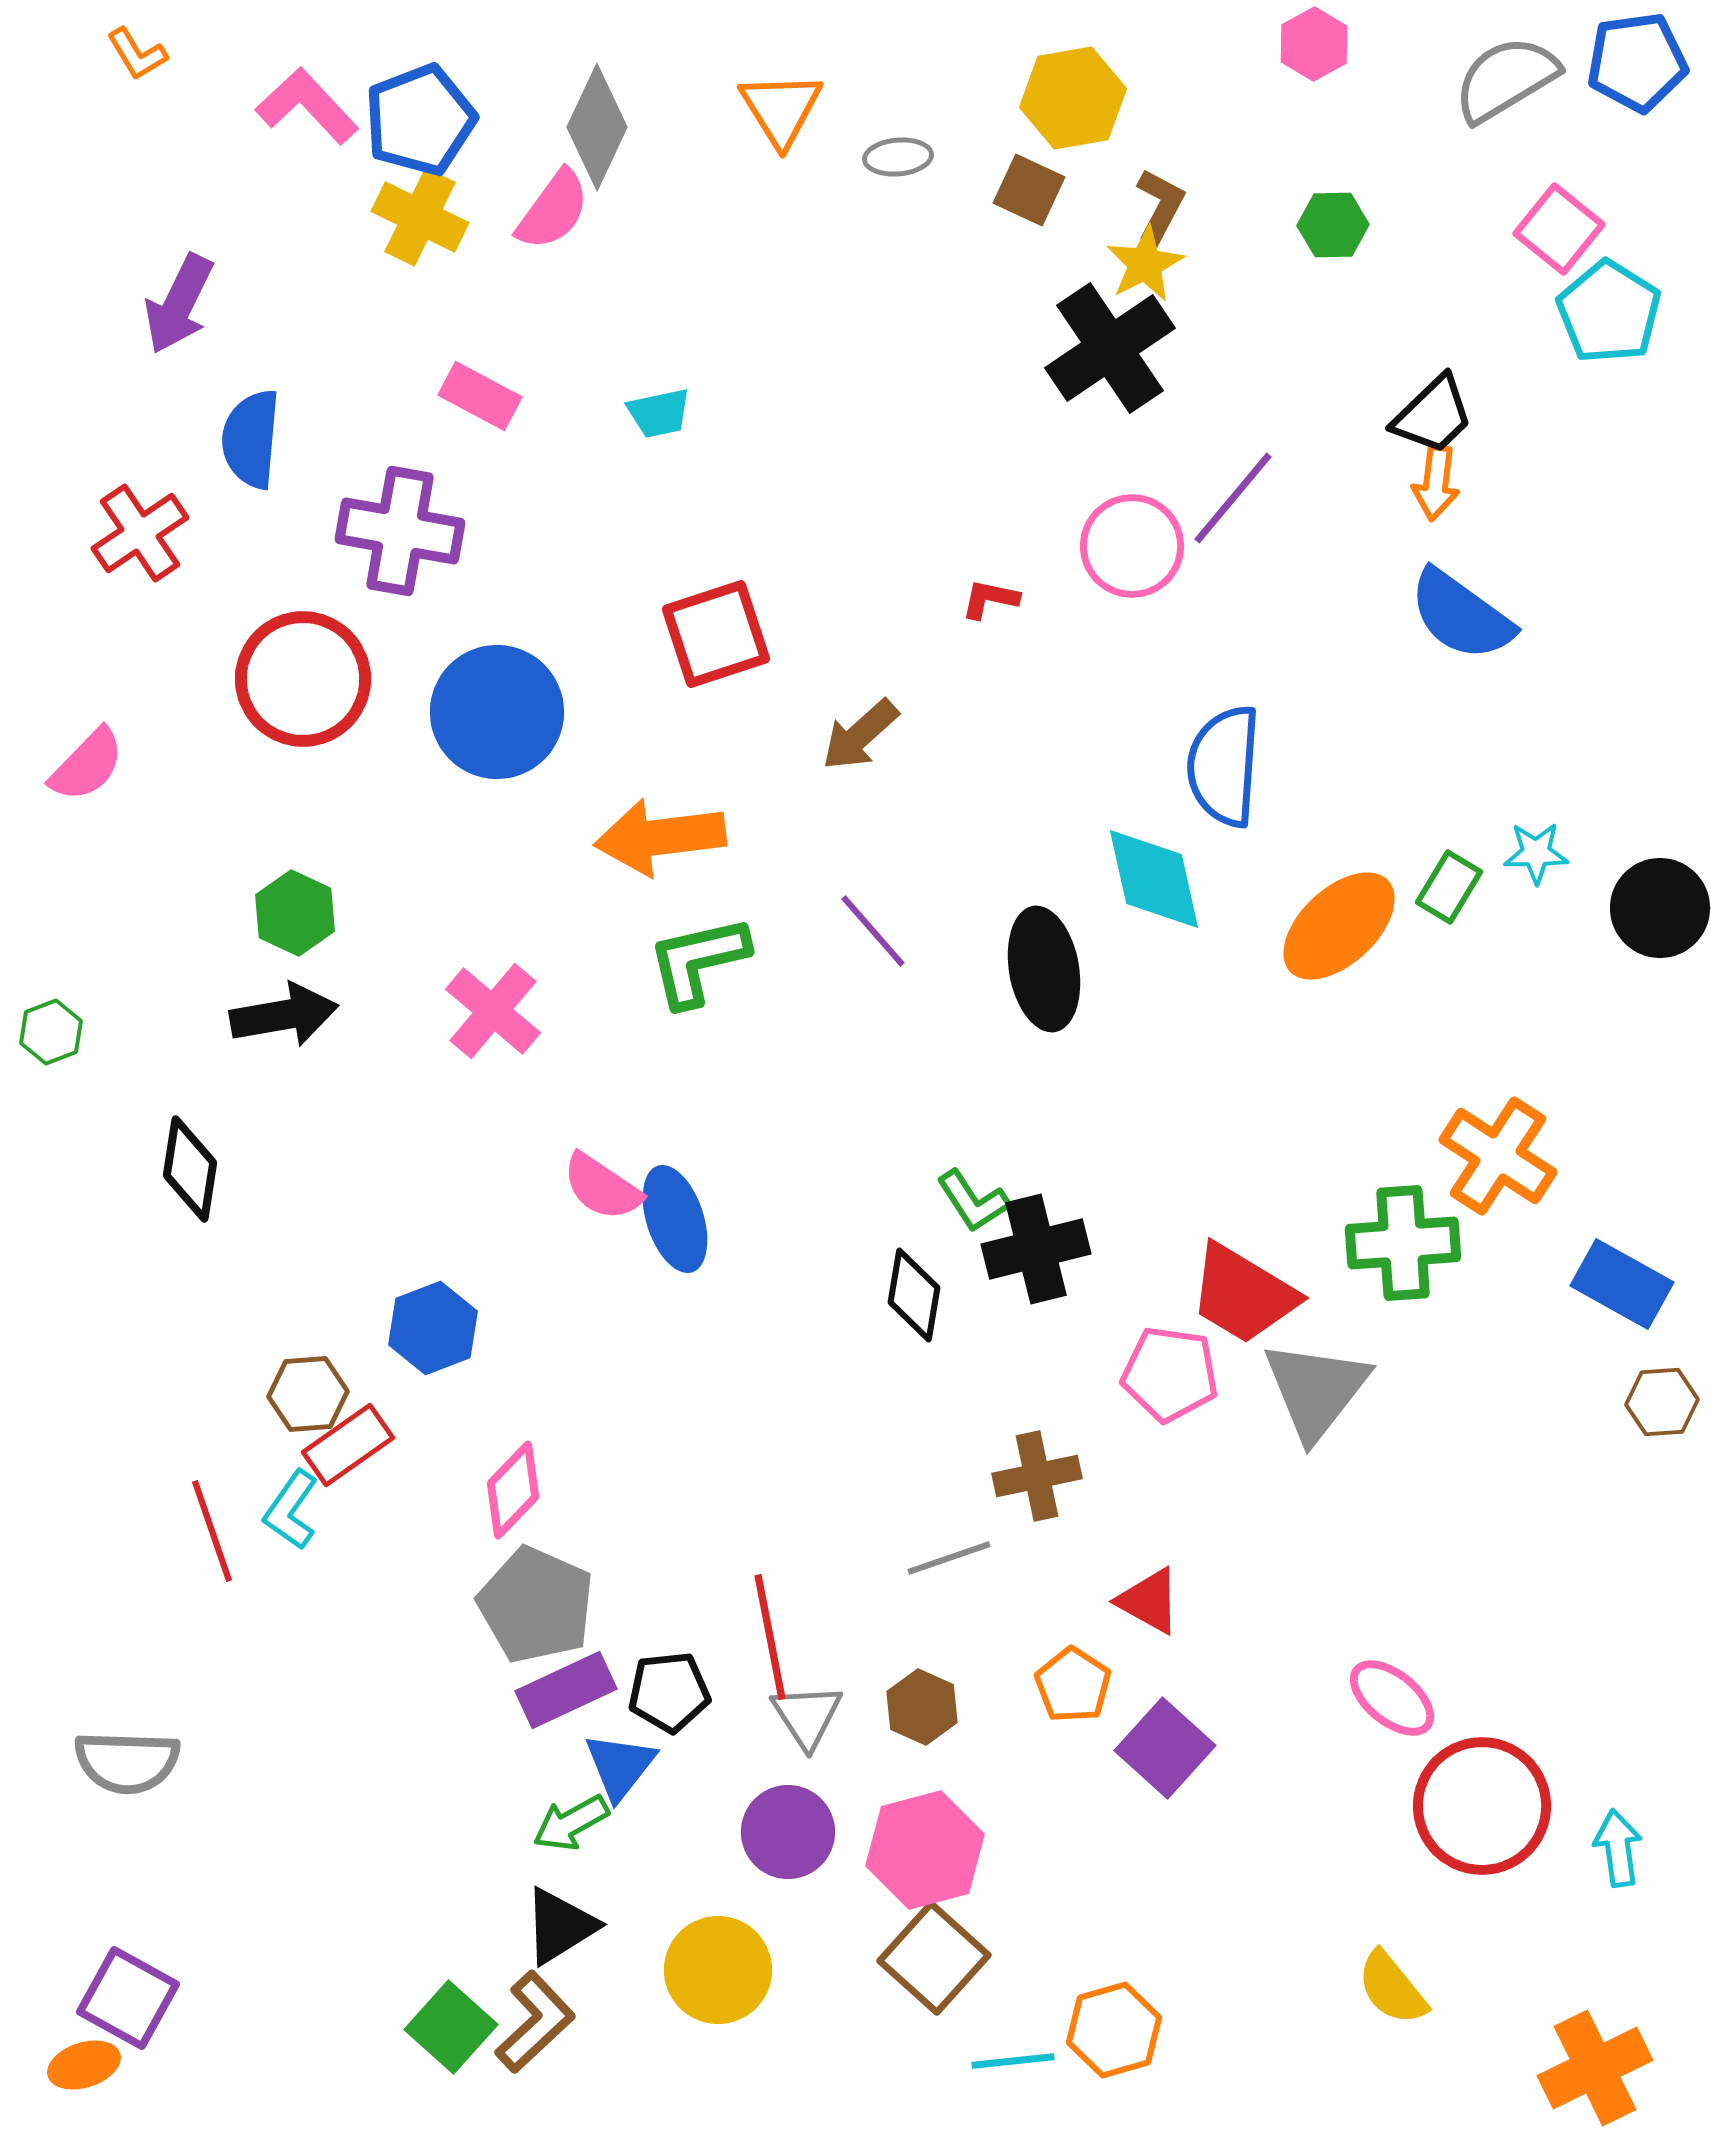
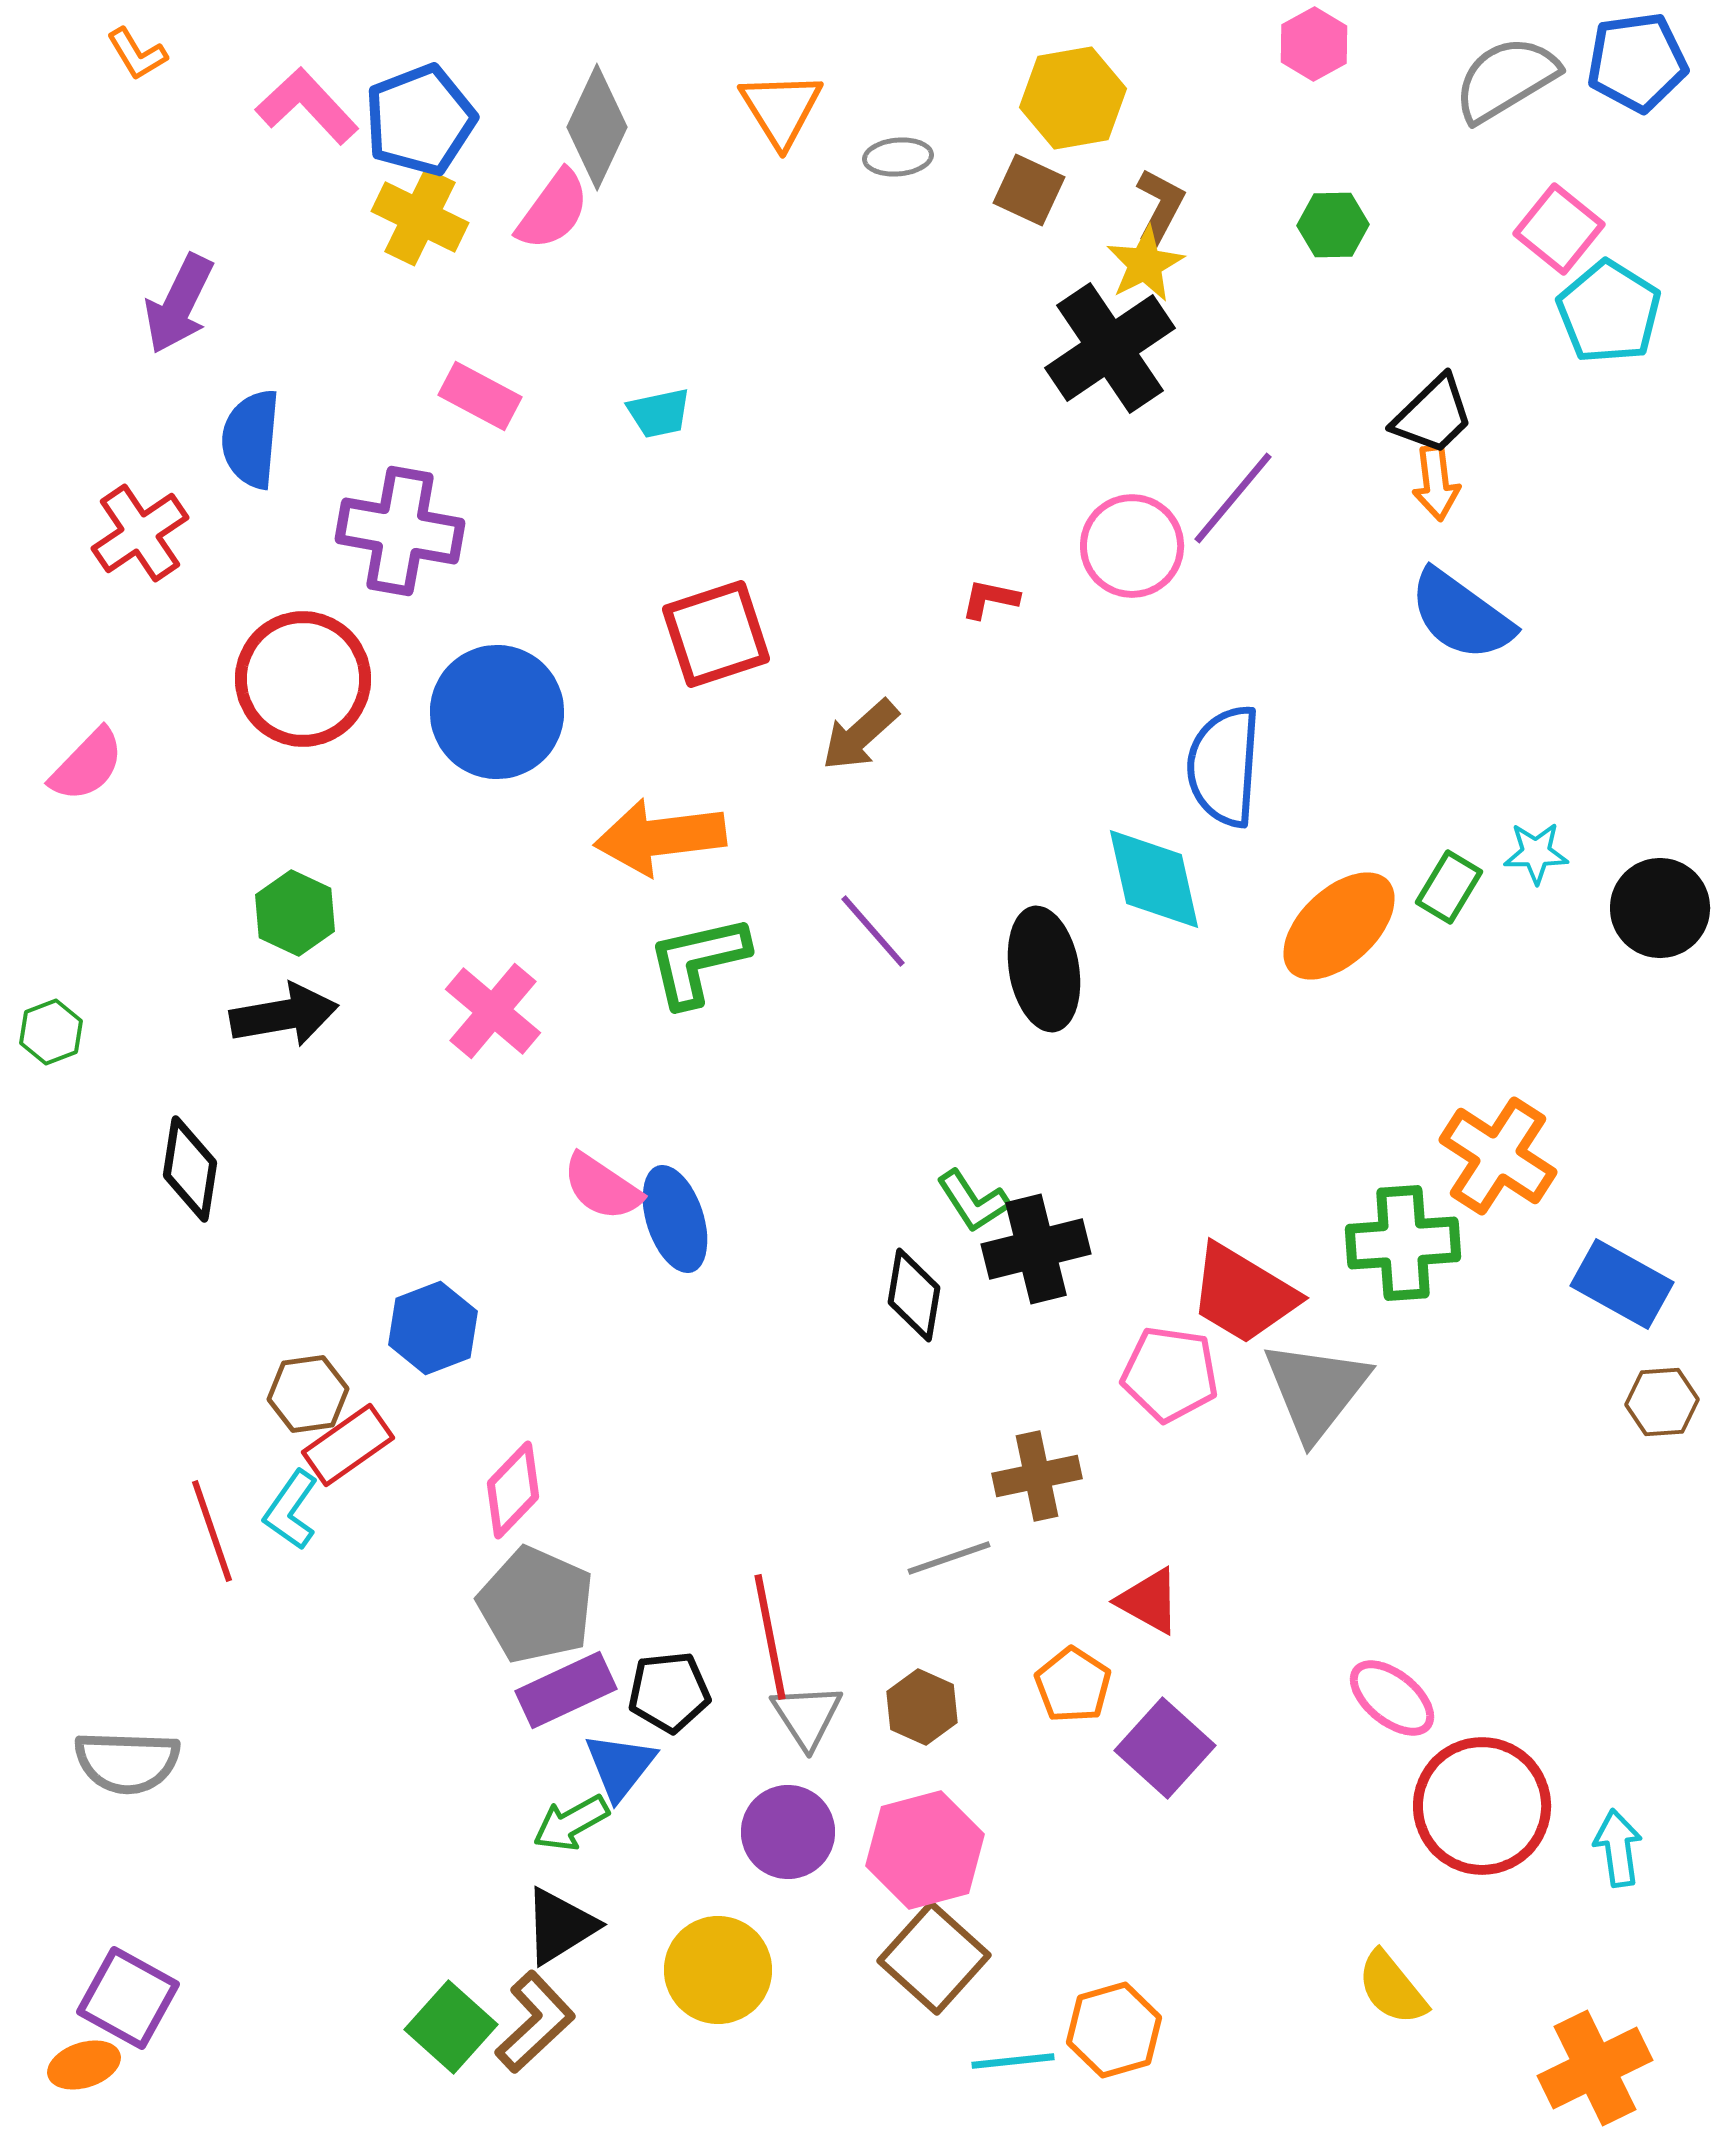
orange arrow at (1436, 483): rotated 14 degrees counterclockwise
brown hexagon at (308, 1394): rotated 4 degrees counterclockwise
